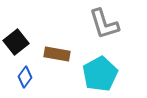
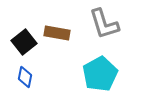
black square: moved 8 px right
brown rectangle: moved 21 px up
blue diamond: rotated 25 degrees counterclockwise
